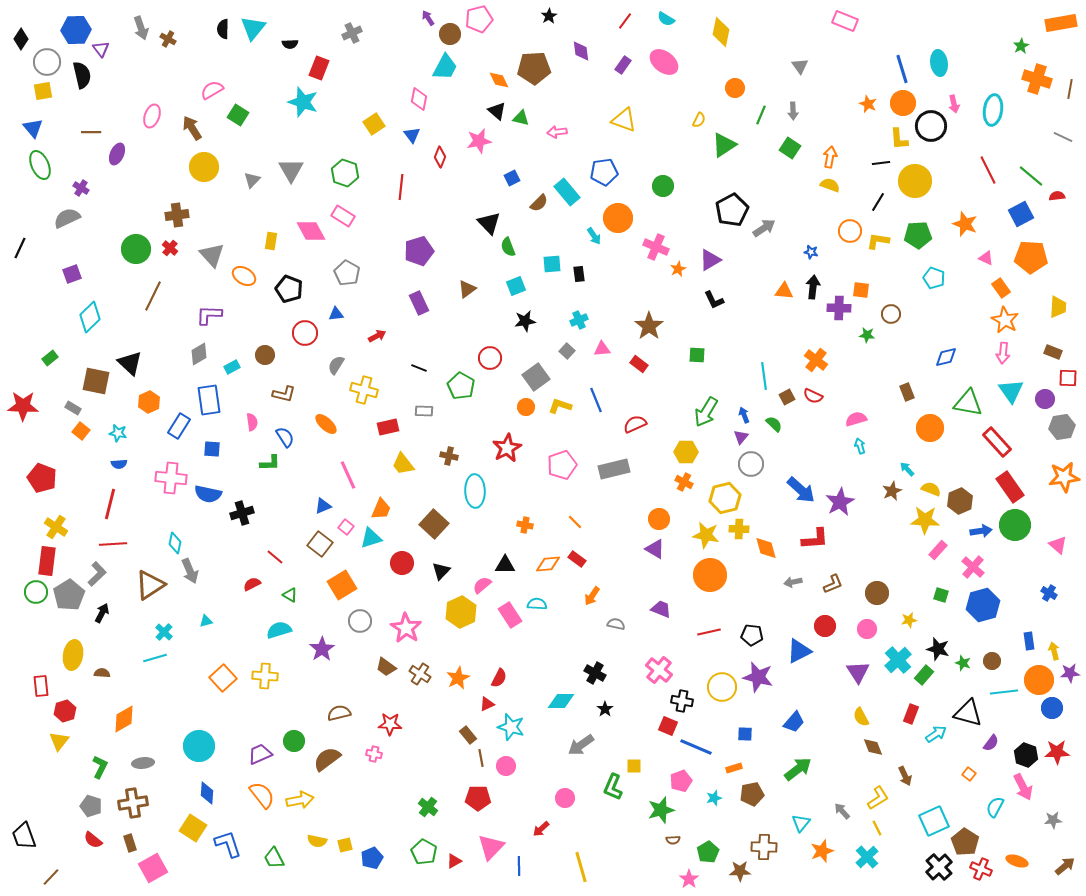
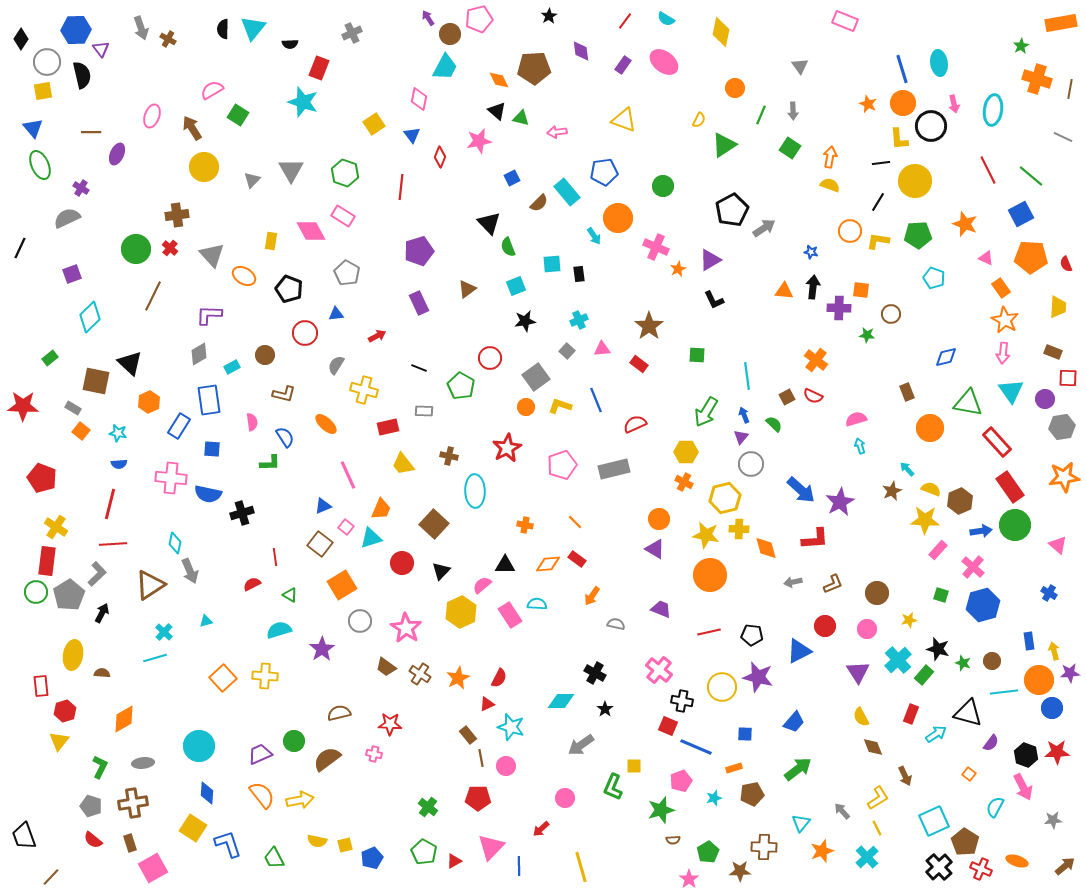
red semicircle at (1057, 196): moved 9 px right, 68 px down; rotated 105 degrees counterclockwise
cyan line at (764, 376): moved 17 px left
red line at (275, 557): rotated 42 degrees clockwise
